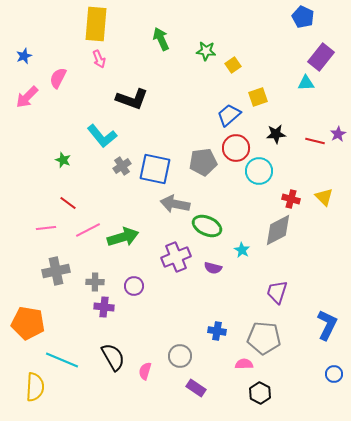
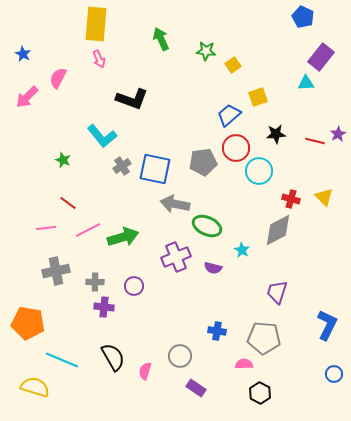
blue star at (24, 56): moved 1 px left, 2 px up; rotated 21 degrees counterclockwise
yellow semicircle at (35, 387): rotated 76 degrees counterclockwise
